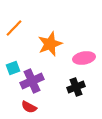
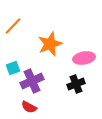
orange line: moved 1 px left, 2 px up
black cross: moved 3 px up
